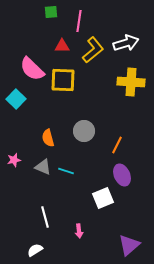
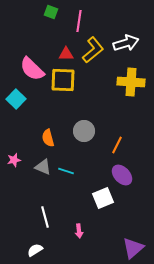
green square: rotated 24 degrees clockwise
red triangle: moved 4 px right, 8 px down
purple ellipse: rotated 20 degrees counterclockwise
purple triangle: moved 4 px right, 3 px down
